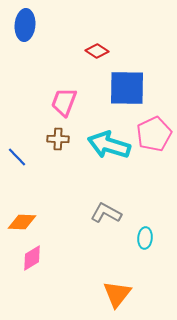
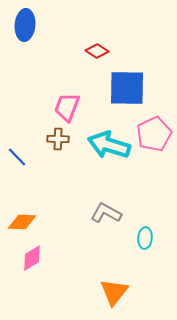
pink trapezoid: moved 3 px right, 5 px down
orange triangle: moved 3 px left, 2 px up
